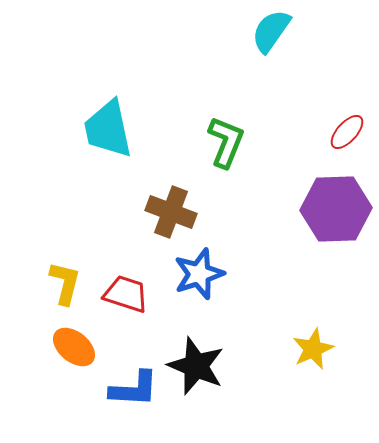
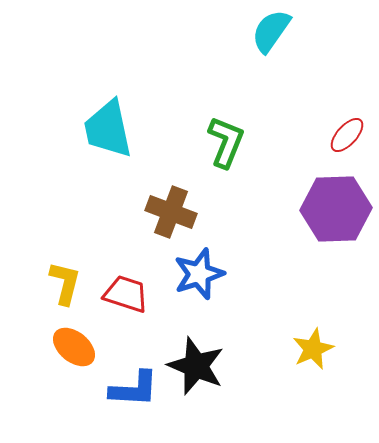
red ellipse: moved 3 px down
